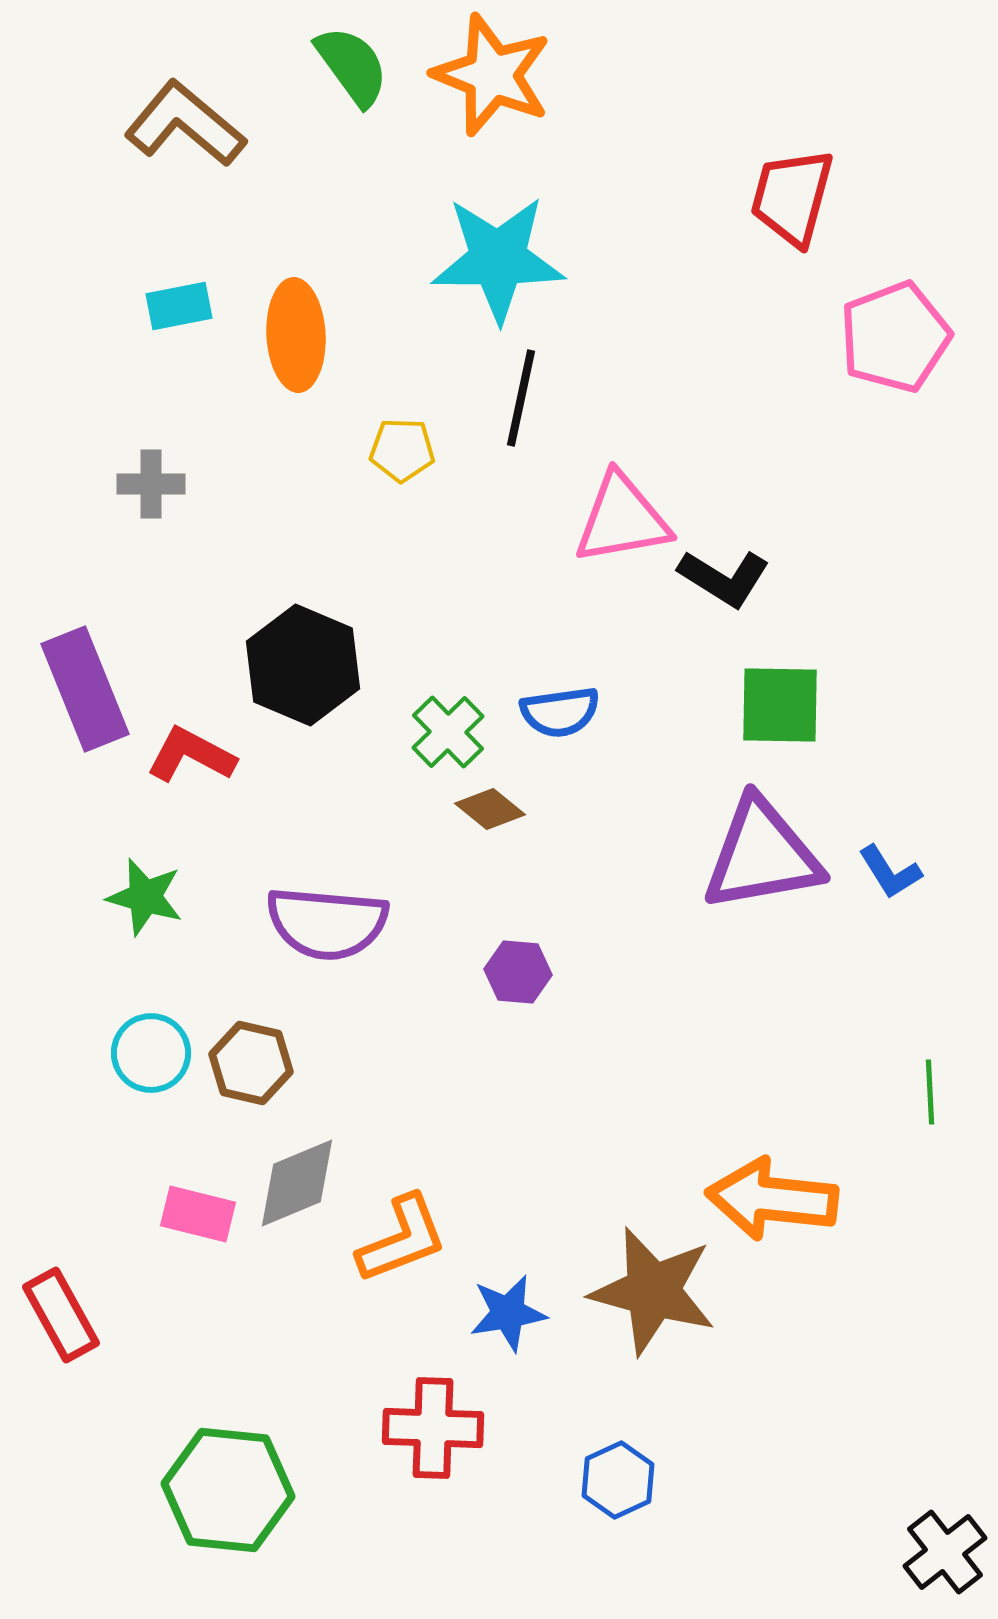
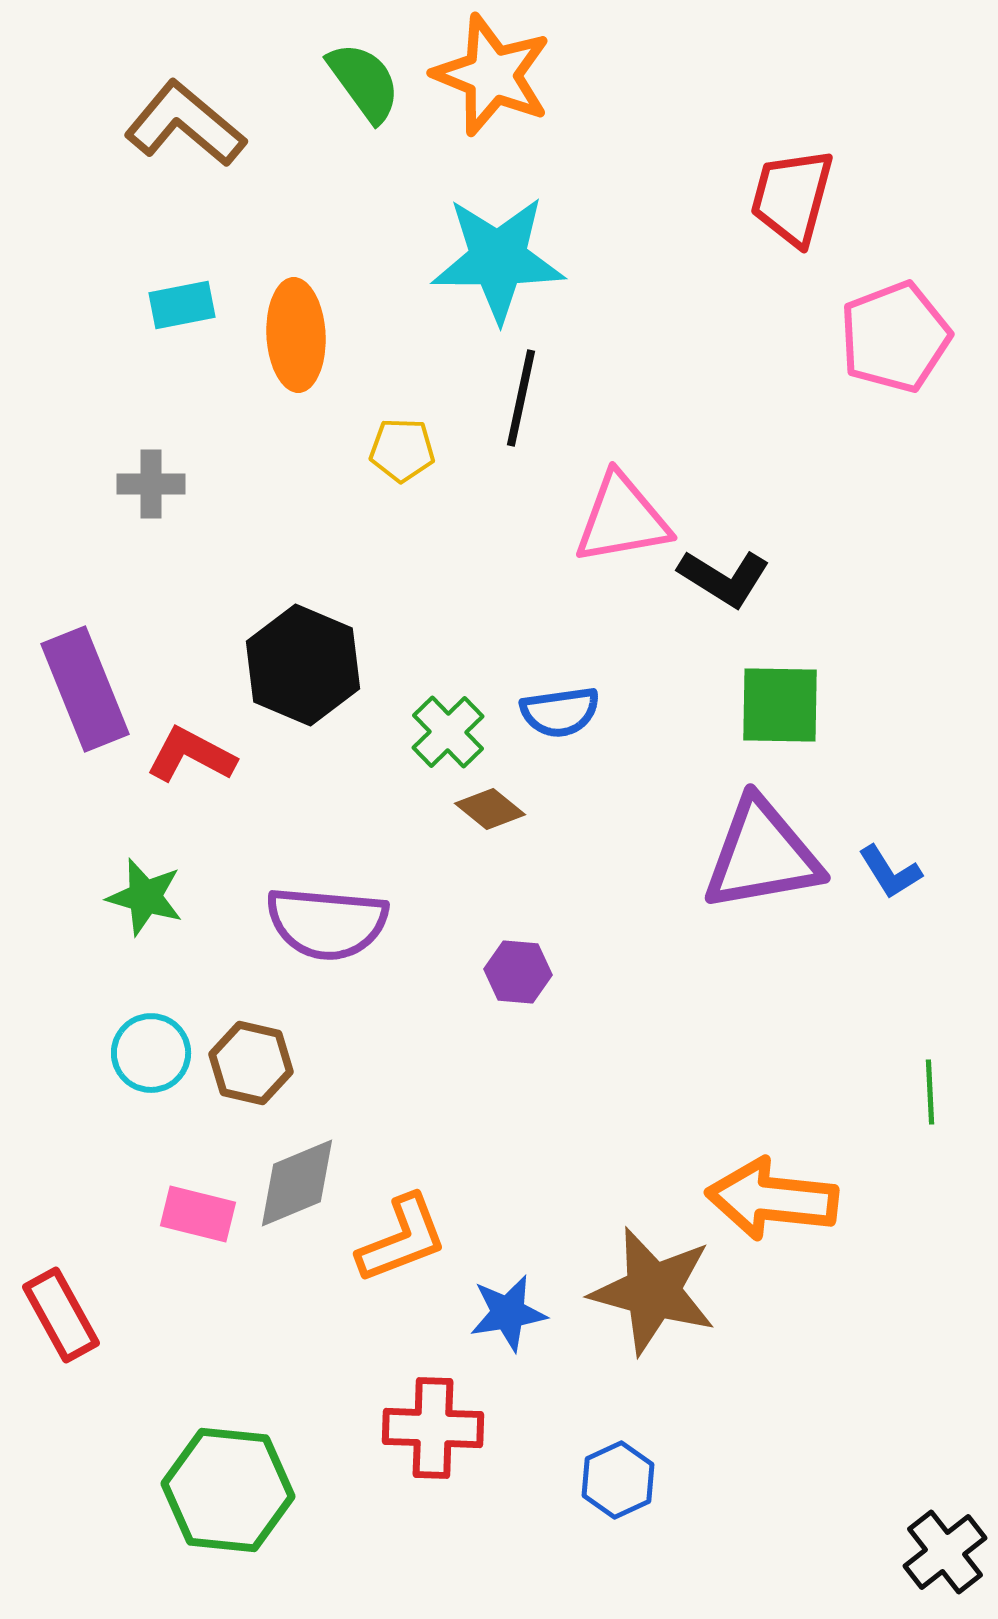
green semicircle: moved 12 px right, 16 px down
cyan rectangle: moved 3 px right, 1 px up
